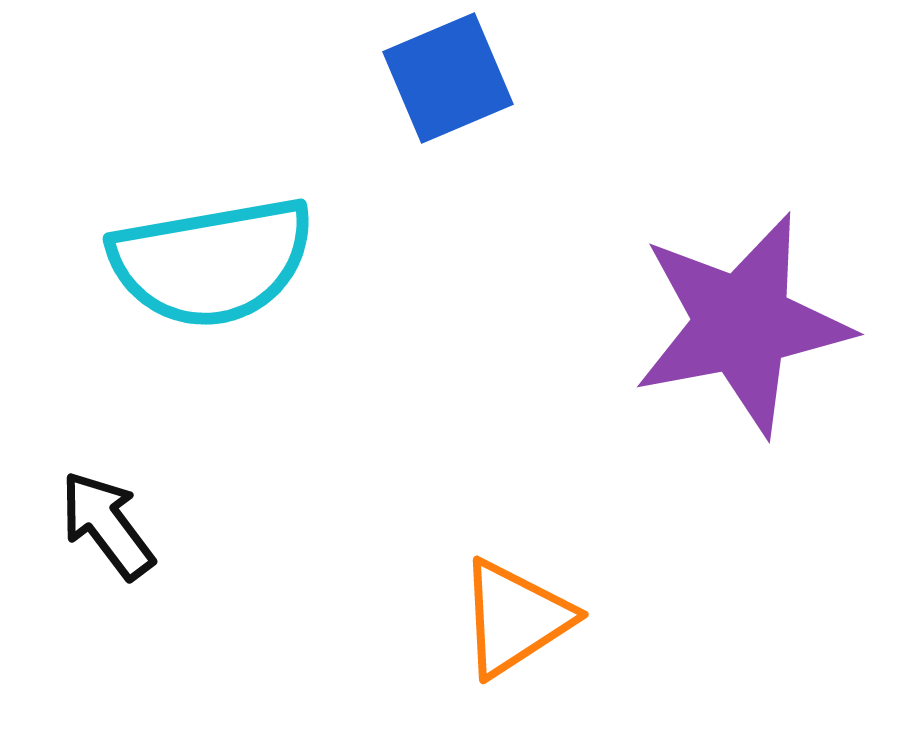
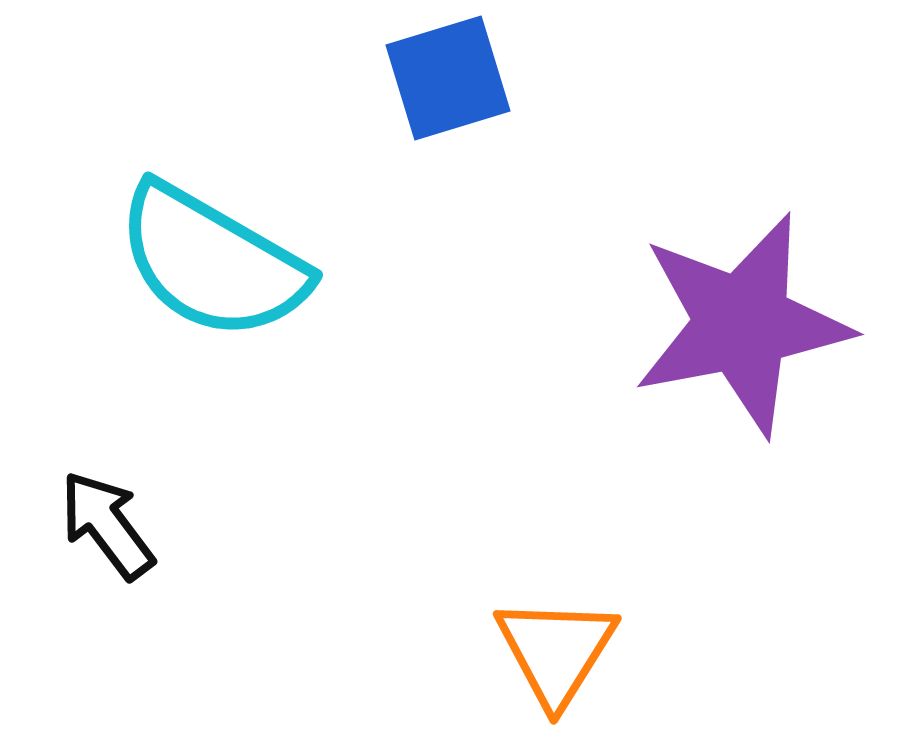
blue square: rotated 6 degrees clockwise
cyan semicircle: rotated 40 degrees clockwise
orange triangle: moved 41 px right, 33 px down; rotated 25 degrees counterclockwise
